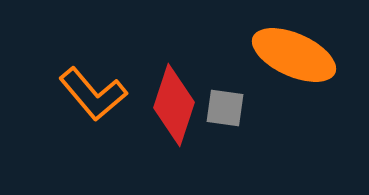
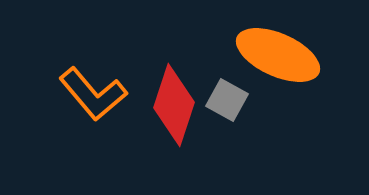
orange ellipse: moved 16 px left
gray square: moved 2 px right, 8 px up; rotated 21 degrees clockwise
